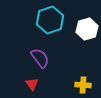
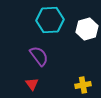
cyan hexagon: rotated 16 degrees clockwise
purple semicircle: moved 1 px left, 2 px up
yellow cross: rotated 14 degrees counterclockwise
